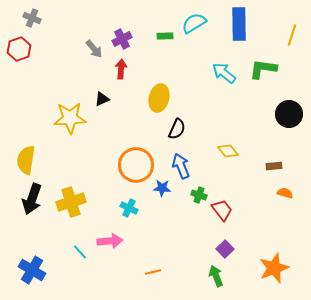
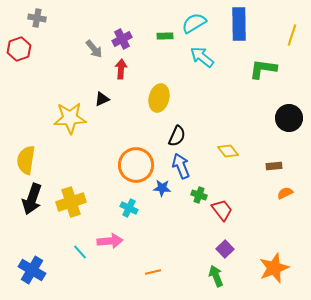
gray cross: moved 5 px right; rotated 12 degrees counterclockwise
cyan arrow: moved 22 px left, 16 px up
black circle: moved 4 px down
black semicircle: moved 7 px down
orange semicircle: rotated 42 degrees counterclockwise
